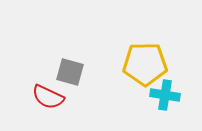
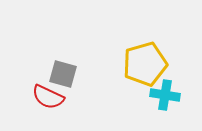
yellow pentagon: rotated 15 degrees counterclockwise
gray square: moved 7 px left, 2 px down
